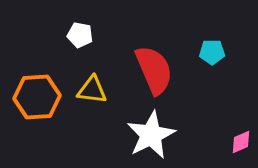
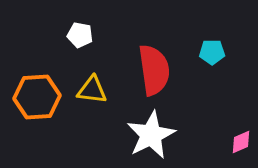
red semicircle: rotated 15 degrees clockwise
